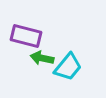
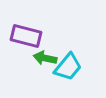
green arrow: moved 3 px right
